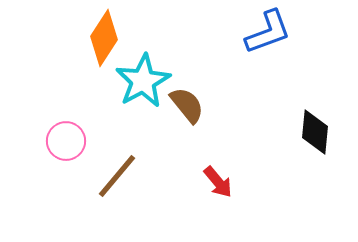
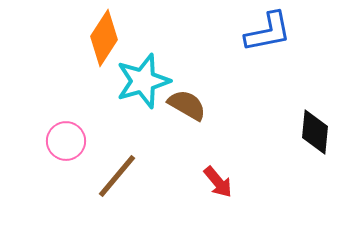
blue L-shape: rotated 9 degrees clockwise
cyan star: rotated 12 degrees clockwise
brown semicircle: rotated 21 degrees counterclockwise
